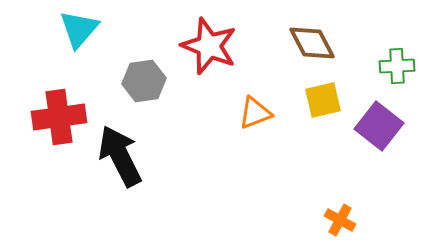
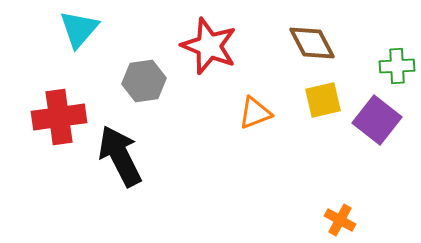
purple square: moved 2 px left, 6 px up
